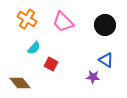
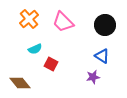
orange cross: moved 2 px right; rotated 18 degrees clockwise
cyan semicircle: moved 1 px right, 1 px down; rotated 24 degrees clockwise
blue triangle: moved 4 px left, 4 px up
purple star: rotated 16 degrees counterclockwise
